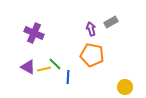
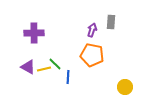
gray rectangle: rotated 56 degrees counterclockwise
purple arrow: moved 1 px right, 1 px down; rotated 32 degrees clockwise
purple cross: rotated 24 degrees counterclockwise
